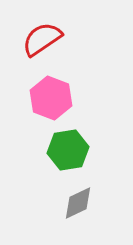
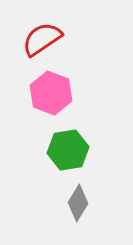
pink hexagon: moved 5 px up
gray diamond: rotated 33 degrees counterclockwise
